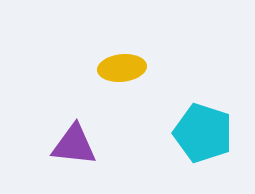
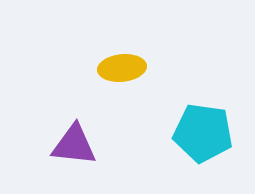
cyan pentagon: rotated 10 degrees counterclockwise
